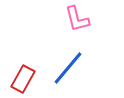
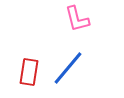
red rectangle: moved 6 px right, 7 px up; rotated 20 degrees counterclockwise
